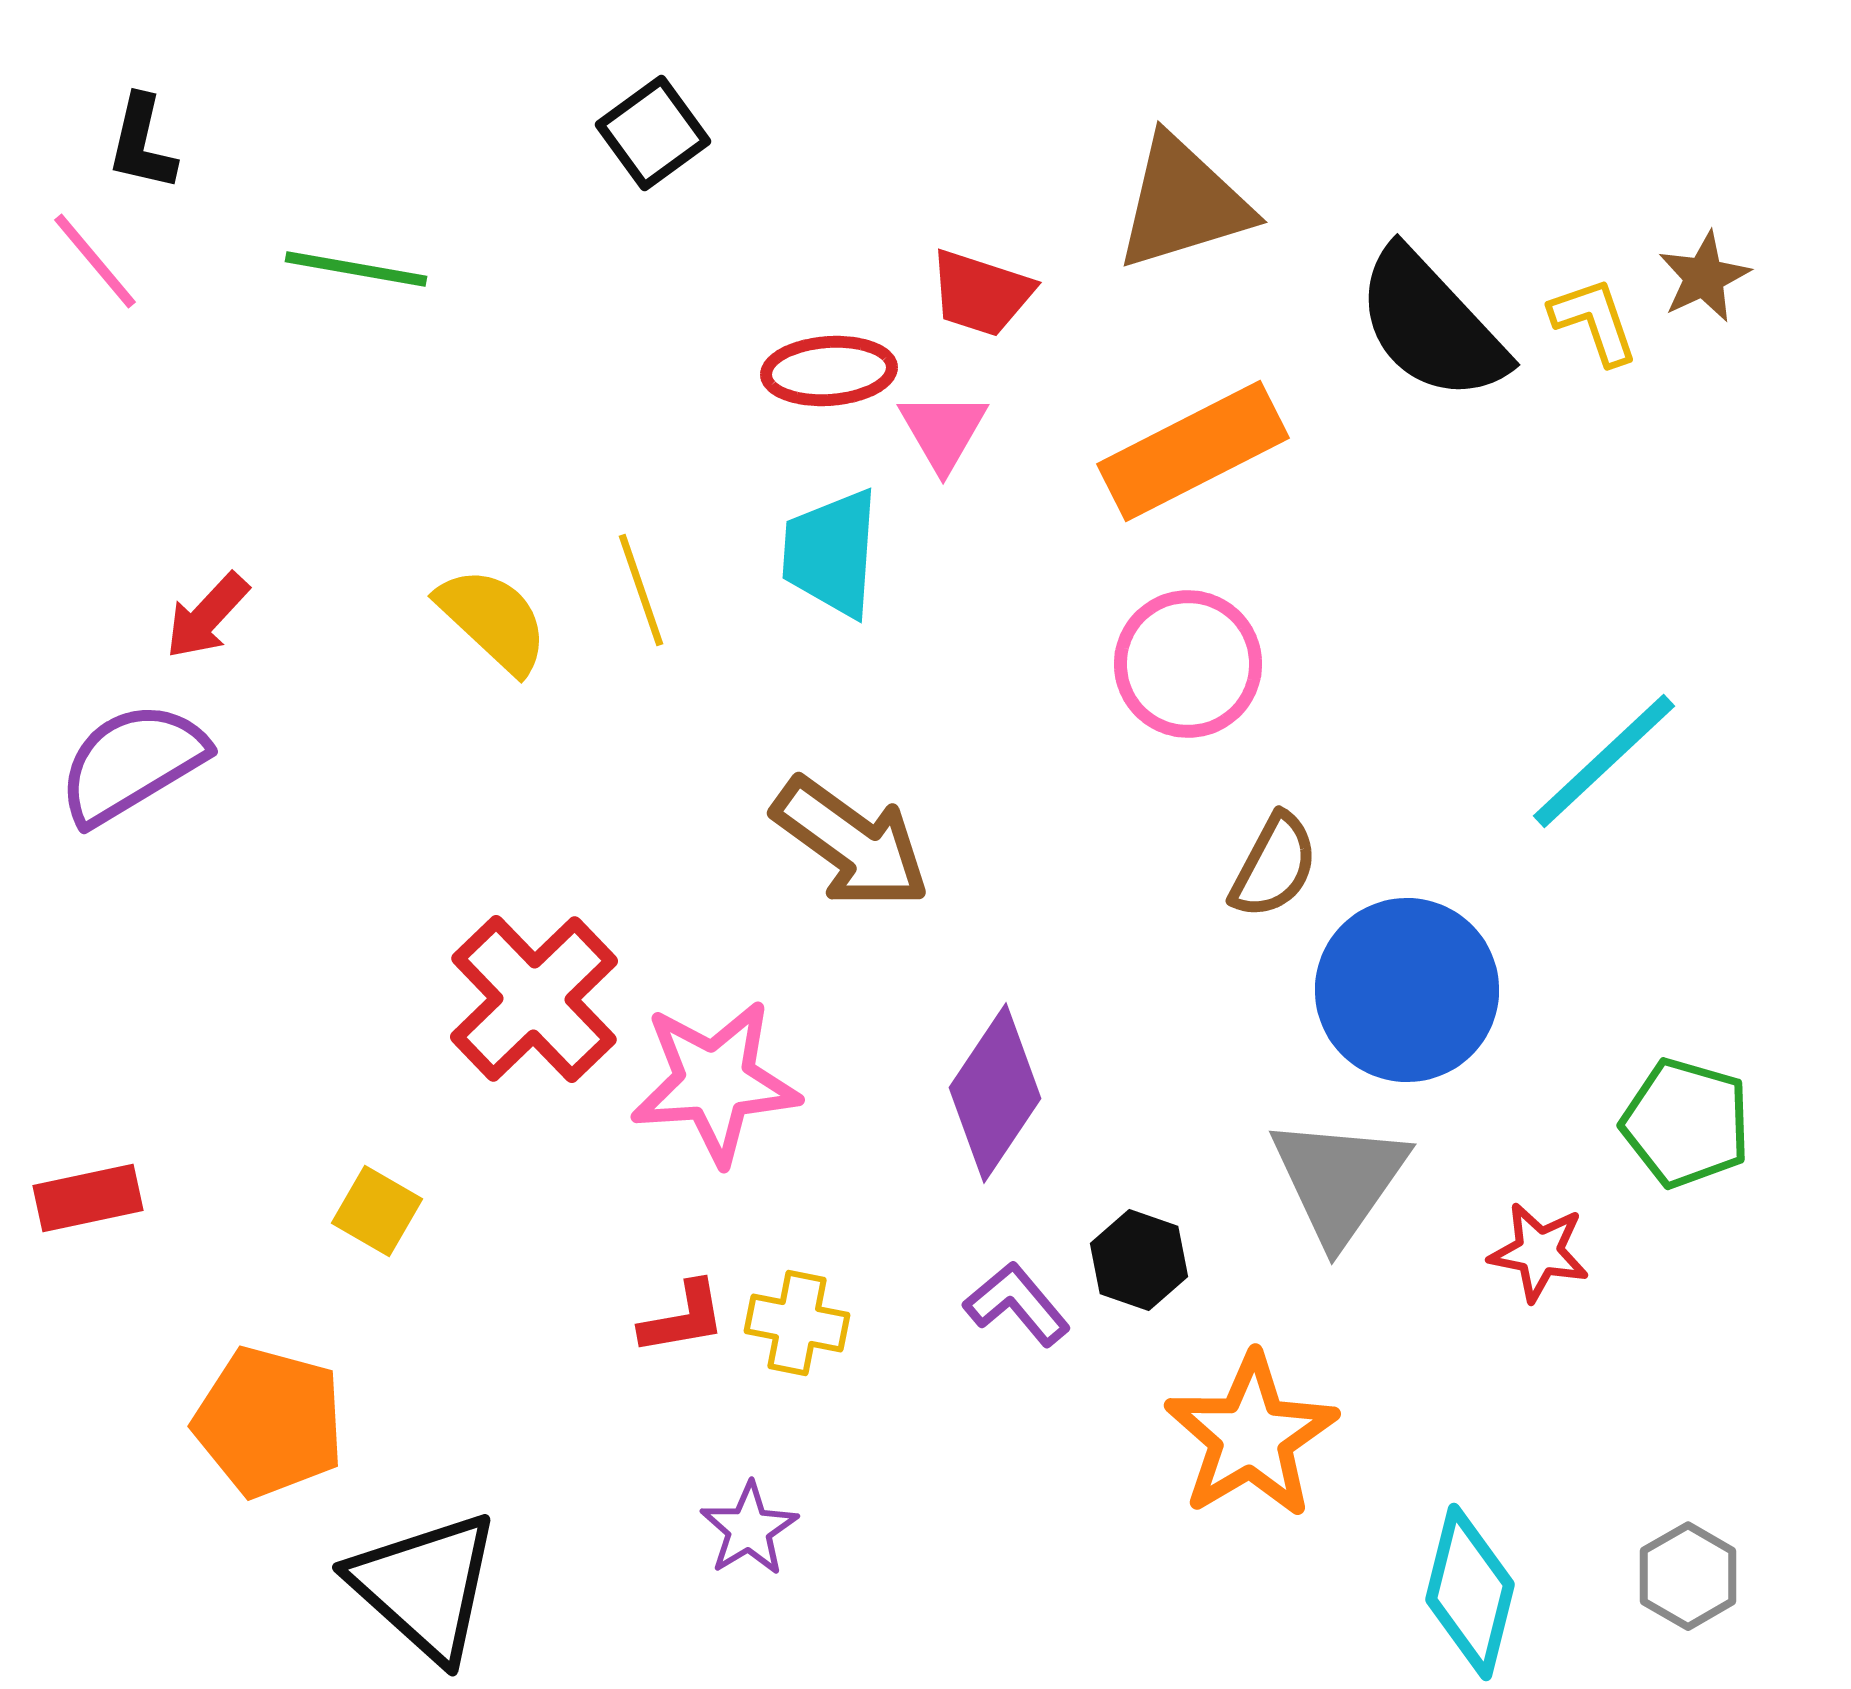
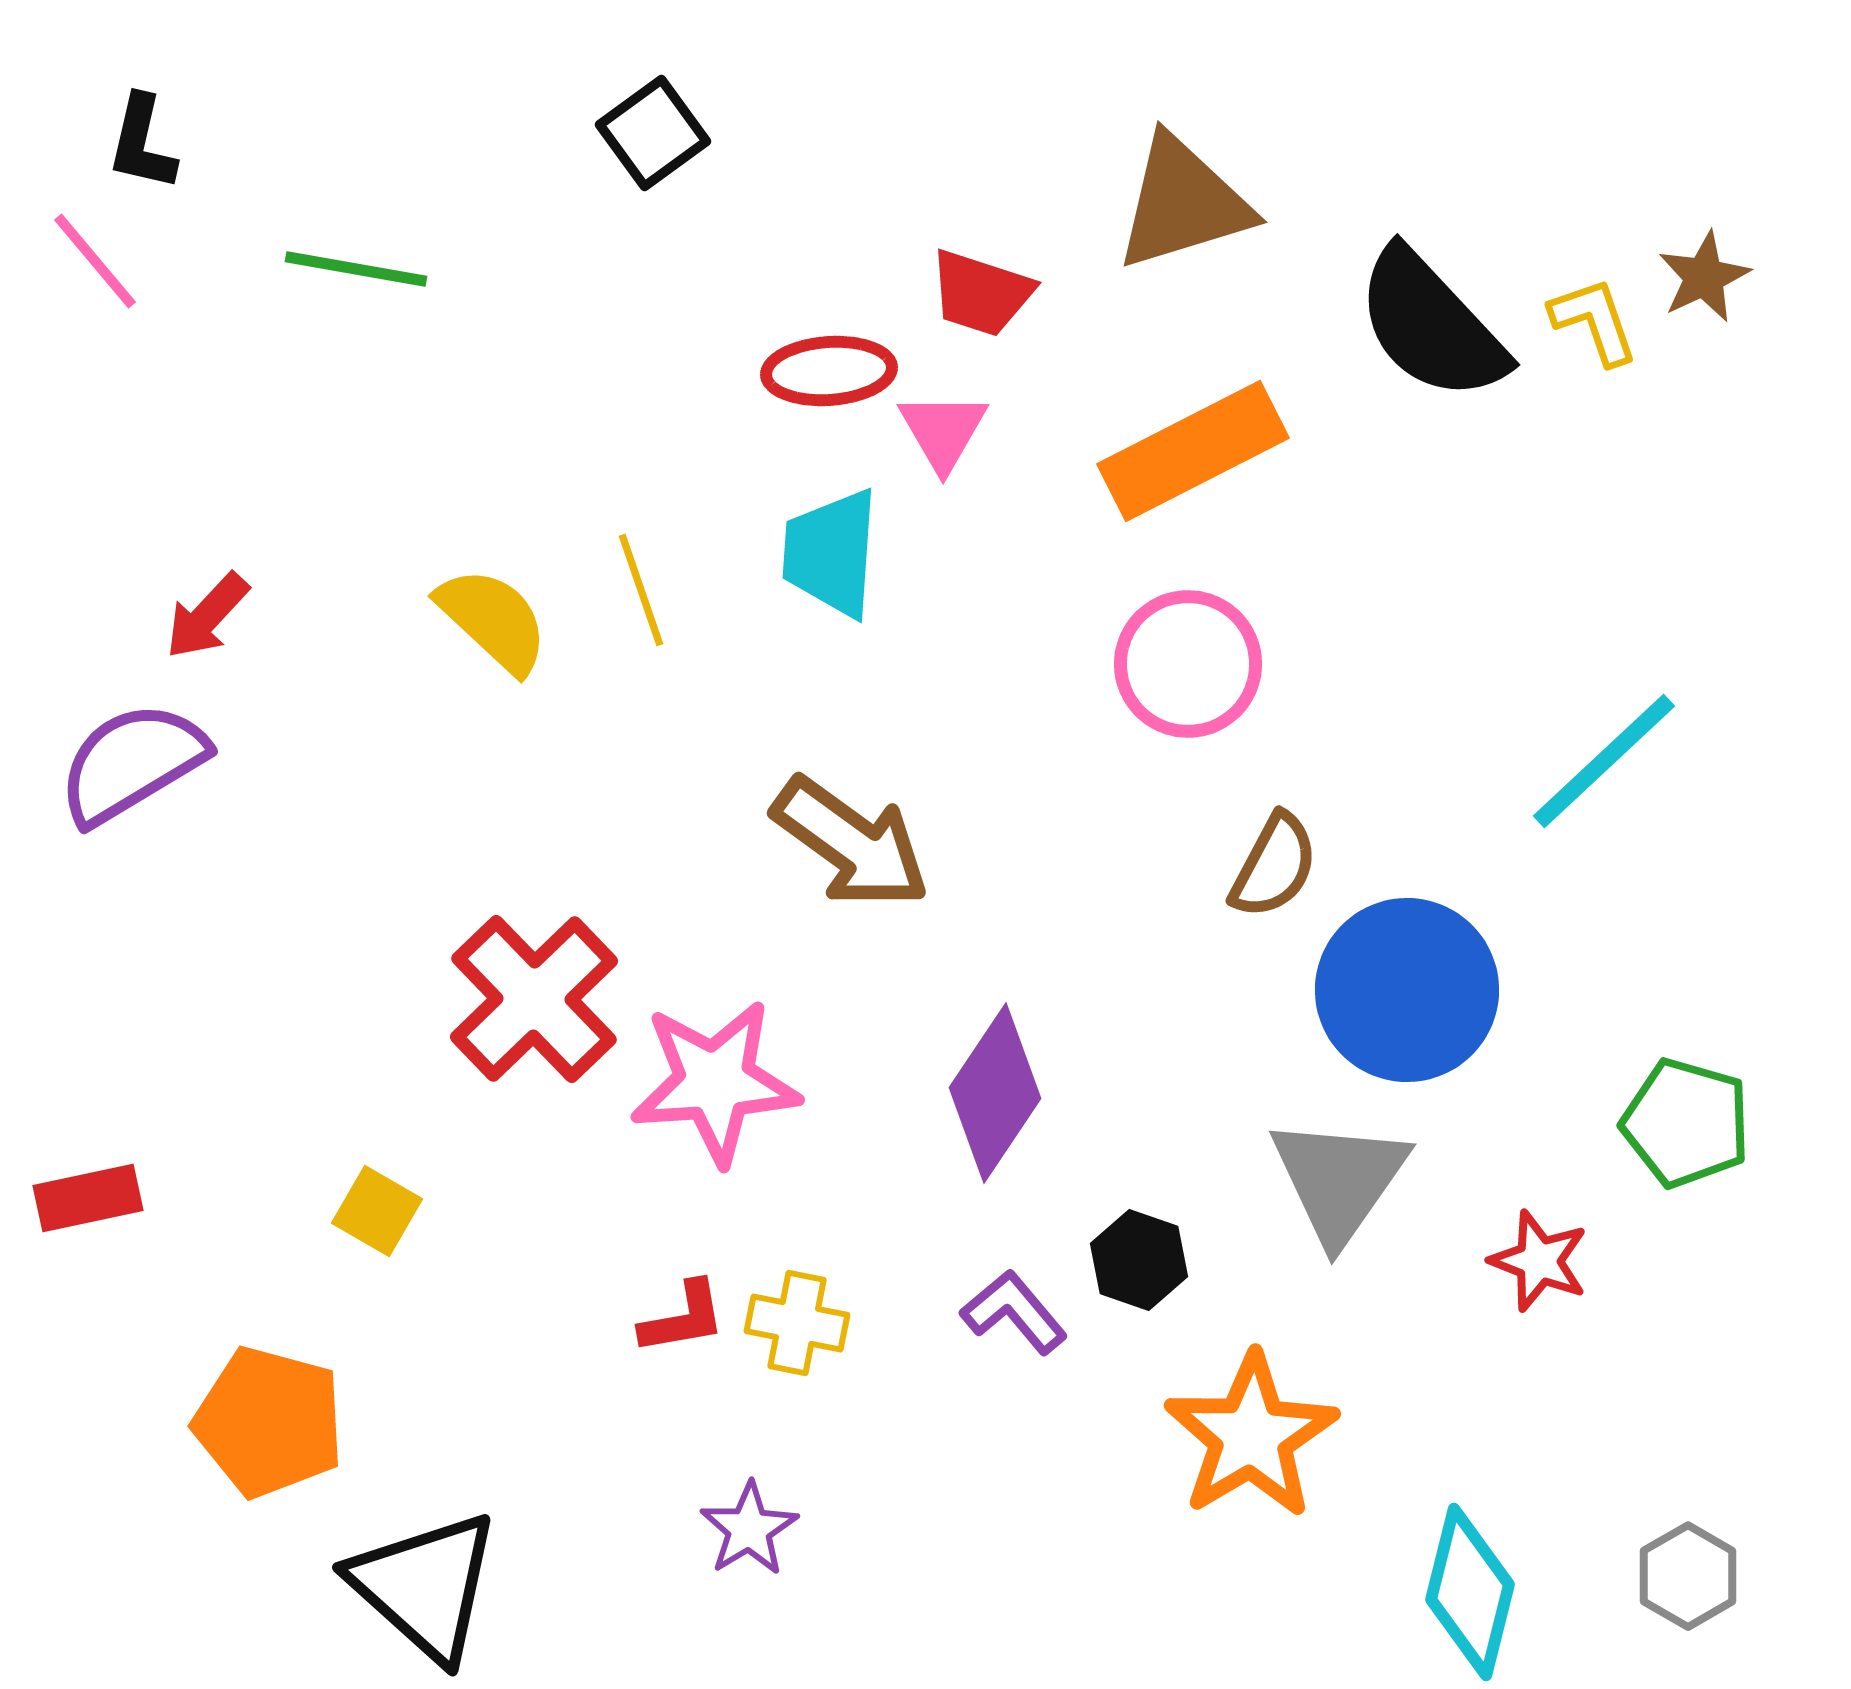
red star: moved 9 px down; rotated 10 degrees clockwise
purple L-shape: moved 3 px left, 8 px down
